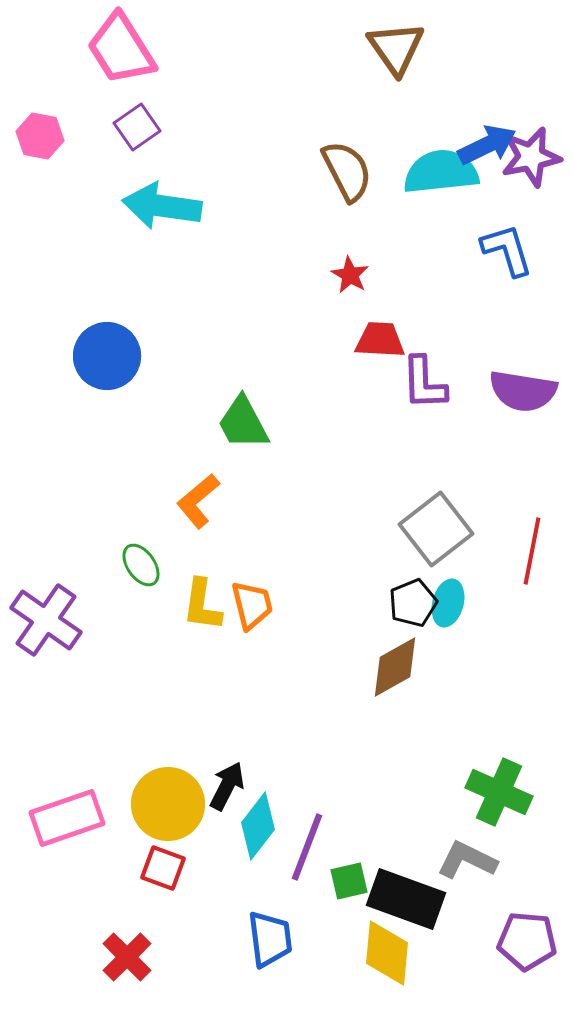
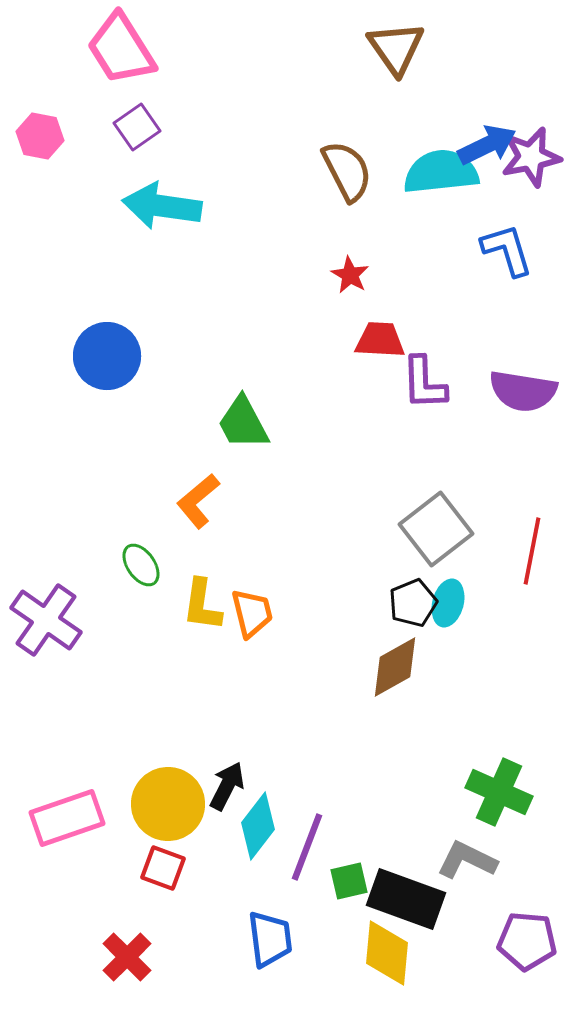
orange trapezoid: moved 8 px down
